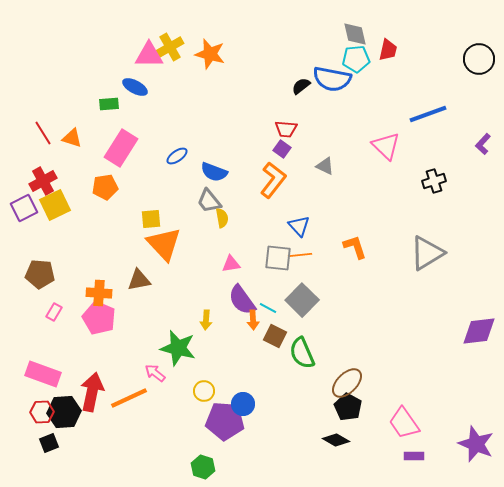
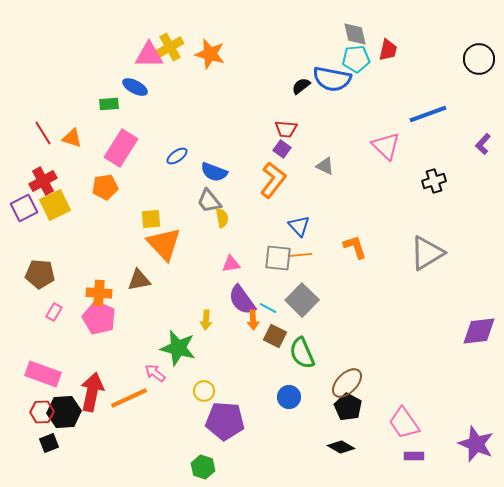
blue circle at (243, 404): moved 46 px right, 7 px up
black diamond at (336, 440): moved 5 px right, 7 px down
